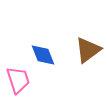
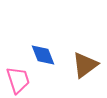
brown triangle: moved 3 px left, 15 px down
